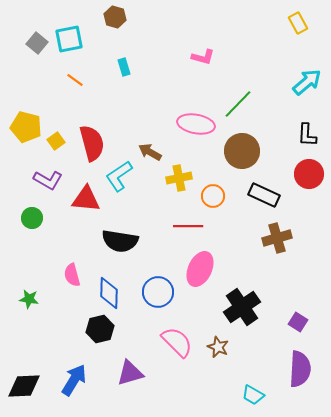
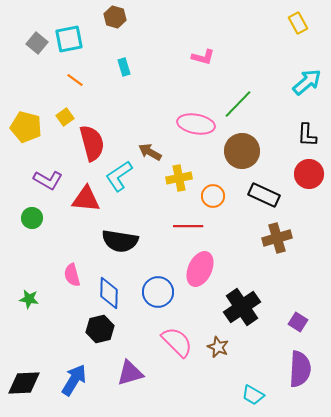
yellow square at (56, 141): moved 9 px right, 24 px up
black diamond at (24, 386): moved 3 px up
